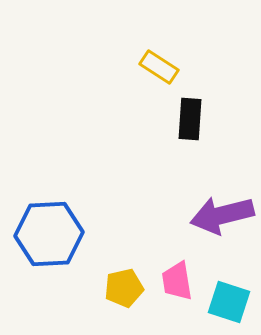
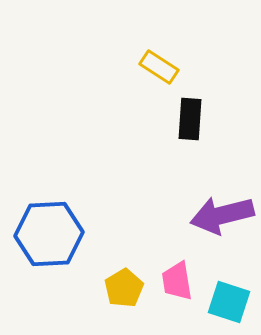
yellow pentagon: rotated 18 degrees counterclockwise
